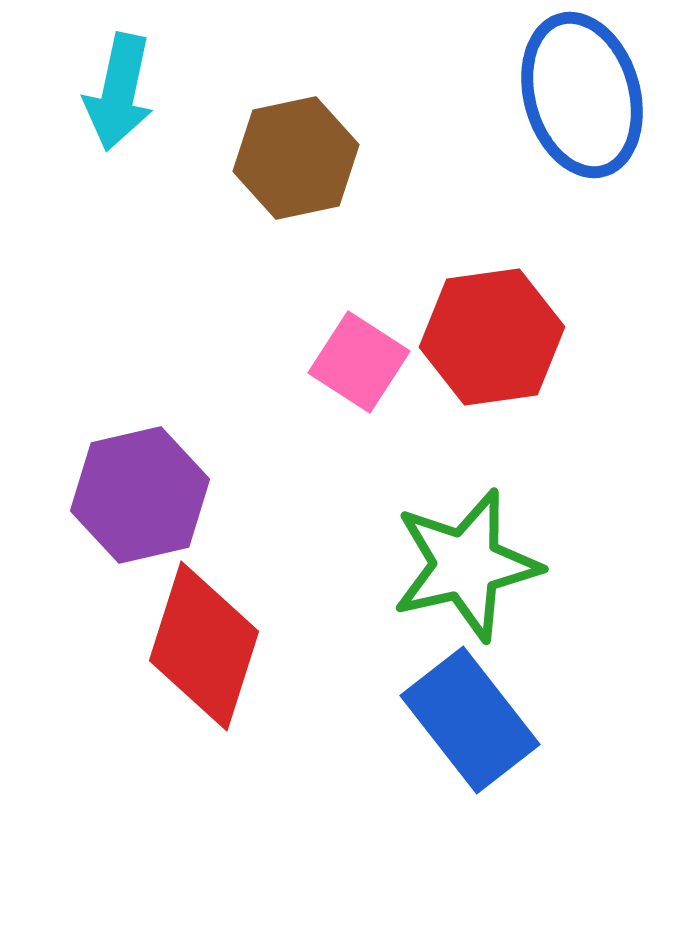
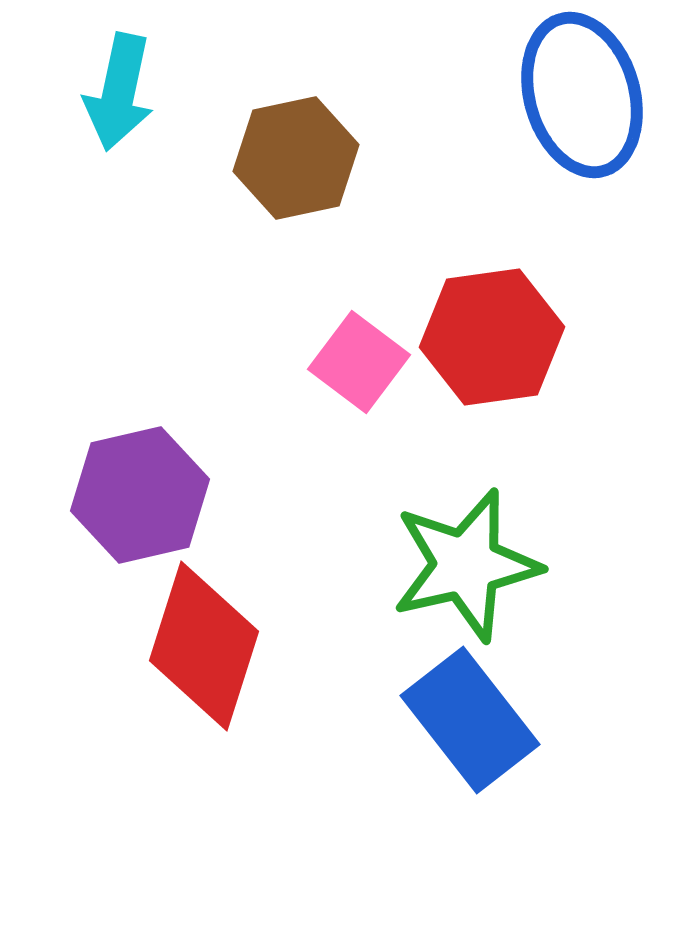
pink square: rotated 4 degrees clockwise
